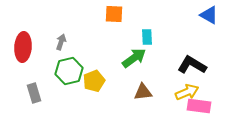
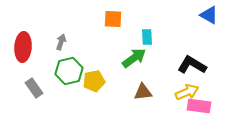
orange square: moved 1 px left, 5 px down
yellow pentagon: rotated 10 degrees clockwise
gray rectangle: moved 5 px up; rotated 18 degrees counterclockwise
